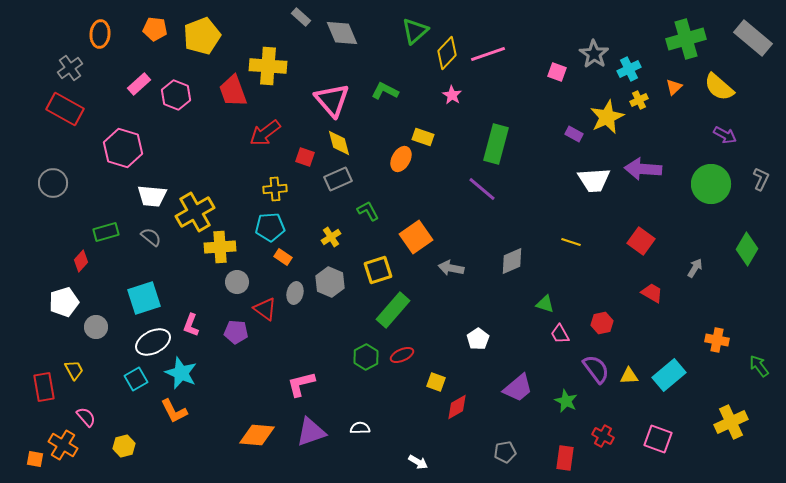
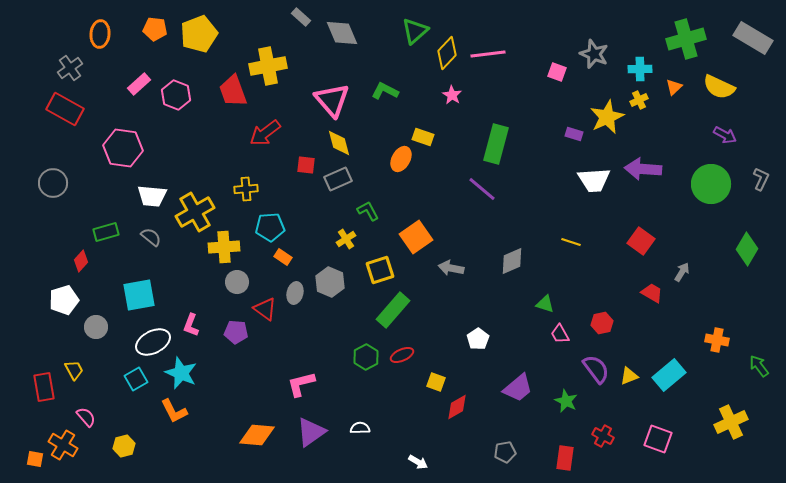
yellow pentagon at (202, 36): moved 3 px left, 2 px up
gray rectangle at (753, 38): rotated 9 degrees counterclockwise
pink line at (488, 54): rotated 12 degrees clockwise
gray star at (594, 54): rotated 12 degrees counterclockwise
yellow cross at (268, 66): rotated 15 degrees counterclockwise
cyan cross at (629, 69): moved 11 px right; rotated 25 degrees clockwise
yellow semicircle at (719, 87): rotated 16 degrees counterclockwise
purple rectangle at (574, 134): rotated 12 degrees counterclockwise
pink hexagon at (123, 148): rotated 9 degrees counterclockwise
red square at (305, 157): moved 1 px right, 8 px down; rotated 12 degrees counterclockwise
yellow cross at (275, 189): moved 29 px left
yellow cross at (331, 237): moved 15 px right, 2 px down
yellow cross at (220, 247): moved 4 px right
gray arrow at (695, 268): moved 13 px left, 4 px down
yellow square at (378, 270): moved 2 px right
cyan square at (144, 298): moved 5 px left, 3 px up; rotated 8 degrees clockwise
white pentagon at (64, 302): moved 2 px up
yellow triangle at (629, 376): rotated 18 degrees counterclockwise
purple triangle at (311, 432): rotated 16 degrees counterclockwise
